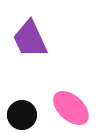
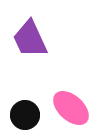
black circle: moved 3 px right
